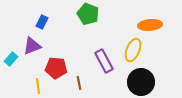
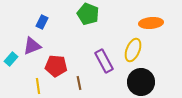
orange ellipse: moved 1 px right, 2 px up
red pentagon: moved 2 px up
